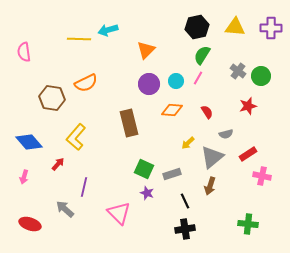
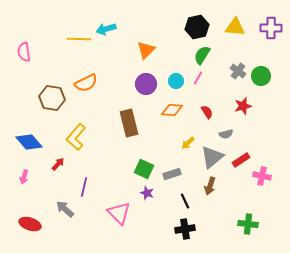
cyan arrow: moved 2 px left, 1 px up
purple circle: moved 3 px left
red star: moved 5 px left
red rectangle: moved 7 px left, 6 px down
